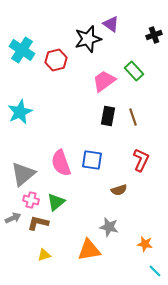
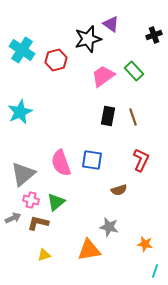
pink trapezoid: moved 1 px left, 5 px up
cyan line: rotated 64 degrees clockwise
